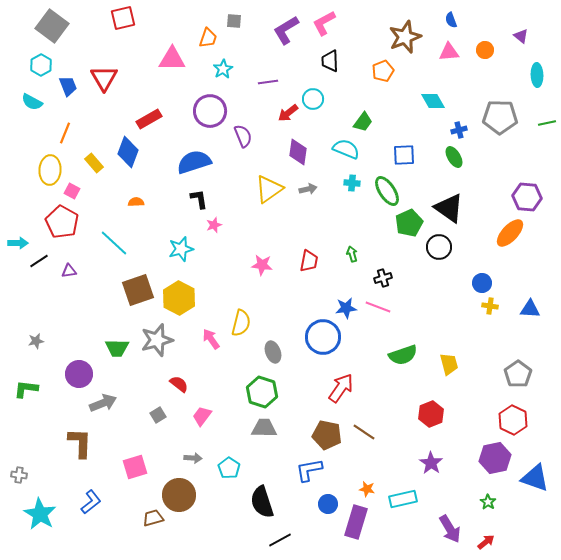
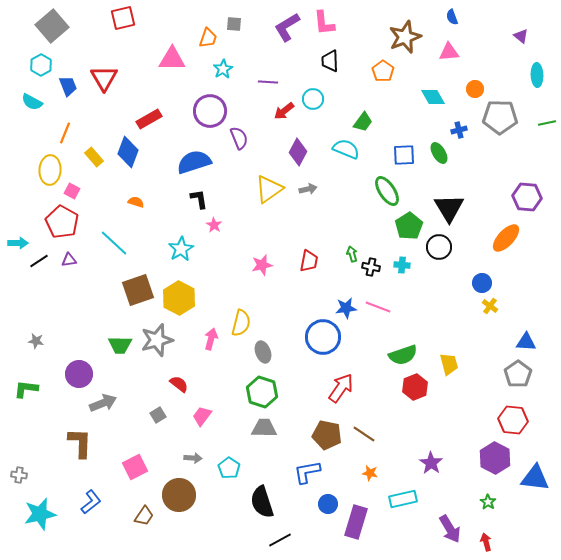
blue semicircle at (451, 20): moved 1 px right, 3 px up
gray square at (234, 21): moved 3 px down
pink L-shape at (324, 23): rotated 68 degrees counterclockwise
gray square at (52, 26): rotated 12 degrees clockwise
purple L-shape at (286, 30): moved 1 px right, 3 px up
orange circle at (485, 50): moved 10 px left, 39 px down
orange pentagon at (383, 71): rotated 15 degrees counterclockwise
purple line at (268, 82): rotated 12 degrees clockwise
cyan diamond at (433, 101): moved 4 px up
red arrow at (288, 113): moved 4 px left, 2 px up
purple semicircle at (243, 136): moved 4 px left, 2 px down
purple diamond at (298, 152): rotated 20 degrees clockwise
green ellipse at (454, 157): moved 15 px left, 4 px up
yellow rectangle at (94, 163): moved 6 px up
cyan cross at (352, 183): moved 50 px right, 82 px down
orange semicircle at (136, 202): rotated 21 degrees clockwise
black triangle at (449, 208): rotated 24 degrees clockwise
green pentagon at (409, 223): moved 3 px down; rotated 8 degrees counterclockwise
pink star at (214, 225): rotated 21 degrees counterclockwise
orange ellipse at (510, 233): moved 4 px left, 5 px down
cyan star at (181, 249): rotated 15 degrees counterclockwise
pink star at (262, 265): rotated 20 degrees counterclockwise
purple triangle at (69, 271): moved 11 px up
black cross at (383, 278): moved 12 px left, 11 px up; rotated 30 degrees clockwise
yellow cross at (490, 306): rotated 28 degrees clockwise
blue triangle at (530, 309): moved 4 px left, 33 px down
pink arrow at (211, 339): rotated 50 degrees clockwise
gray star at (36, 341): rotated 21 degrees clockwise
green trapezoid at (117, 348): moved 3 px right, 3 px up
gray ellipse at (273, 352): moved 10 px left
red hexagon at (431, 414): moved 16 px left, 27 px up
red hexagon at (513, 420): rotated 20 degrees counterclockwise
brown line at (364, 432): moved 2 px down
purple hexagon at (495, 458): rotated 20 degrees counterclockwise
pink square at (135, 467): rotated 10 degrees counterclockwise
blue L-shape at (309, 470): moved 2 px left, 2 px down
blue triangle at (535, 478): rotated 12 degrees counterclockwise
orange star at (367, 489): moved 3 px right, 16 px up
cyan star at (40, 514): rotated 28 degrees clockwise
brown trapezoid at (153, 518): moved 9 px left, 2 px up; rotated 140 degrees clockwise
red arrow at (486, 542): rotated 66 degrees counterclockwise
